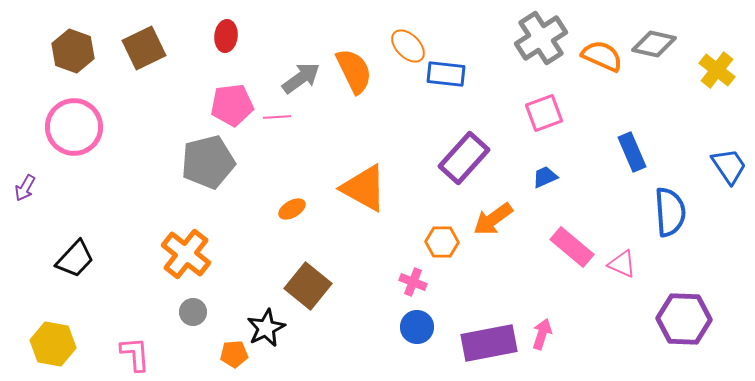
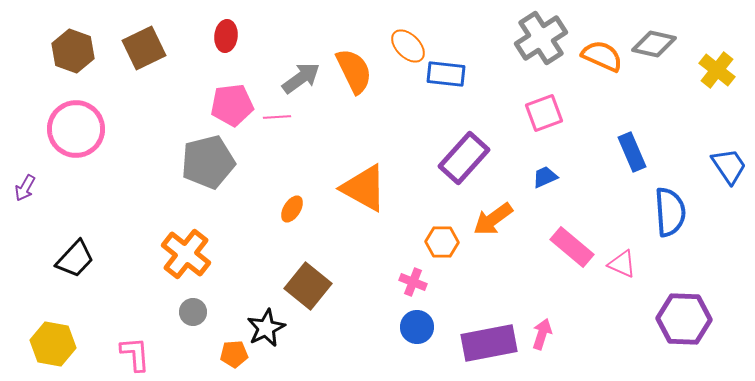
pink circle at (74, 127): moved 2 px right, 2 px down
orange ellipse at (292, 209): rotated 28 degrees counterclockwise
